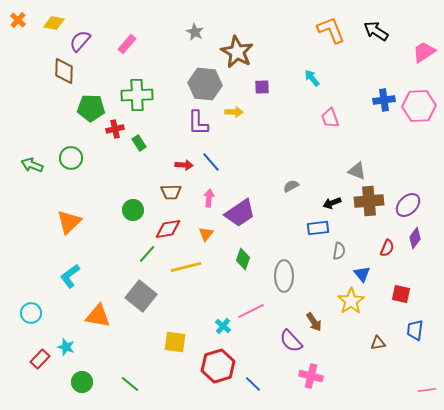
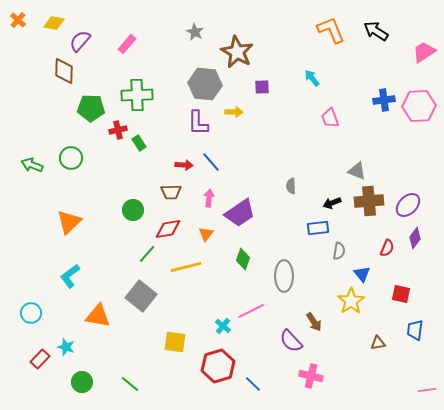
red cross at (115, 129): moved 3 px right, 1 px down
gray semicircle at (291, 186): rotated 63 degrees counterclockwise
